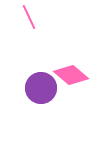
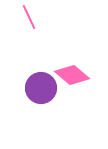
pink diamond: moved 1 px right
